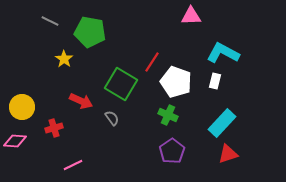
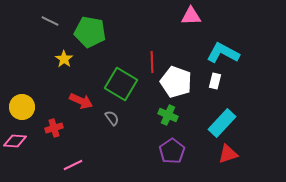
red line: rotated 35 degrees counterclockwise
